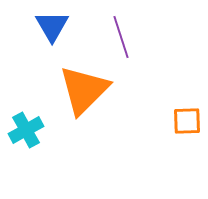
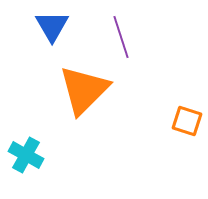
orange square: rotated 20 degrees clockwise
cyan cross: moved 25 px down; rotated 32 degrees counterclockwise
